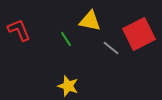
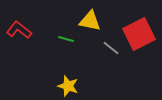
red L-shape: rotated 30 degrees counterclockwise
green line: rotated 42 degrees counterclockwise
